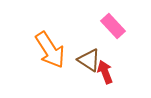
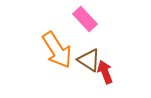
pink rectangle: moved 28 px left, 7 px up
orange arrow: moved 7 px right
